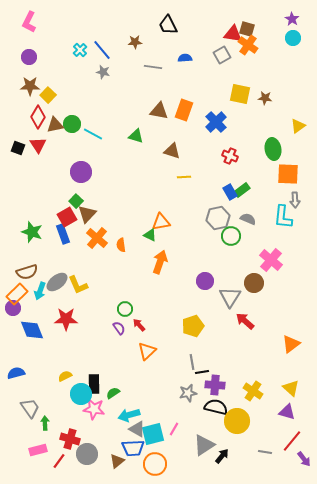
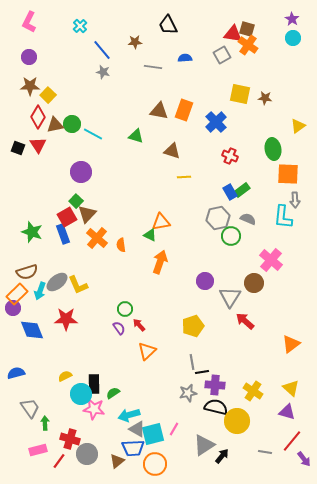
cyan cross at (80, 50): moved 24 px up
